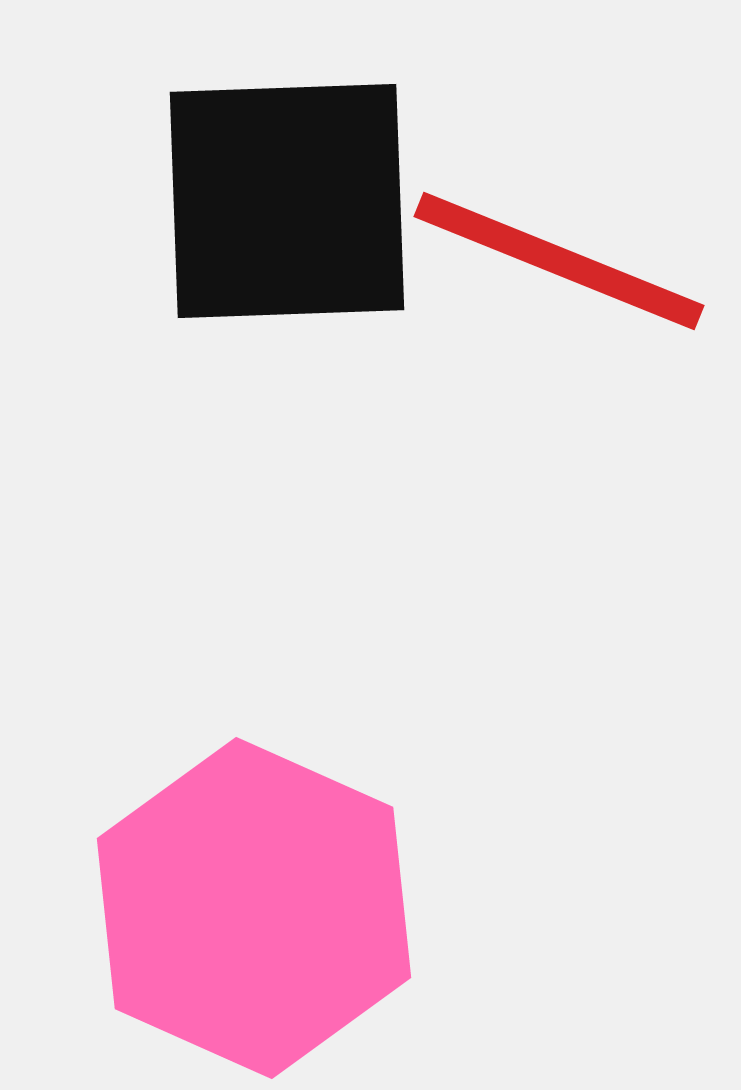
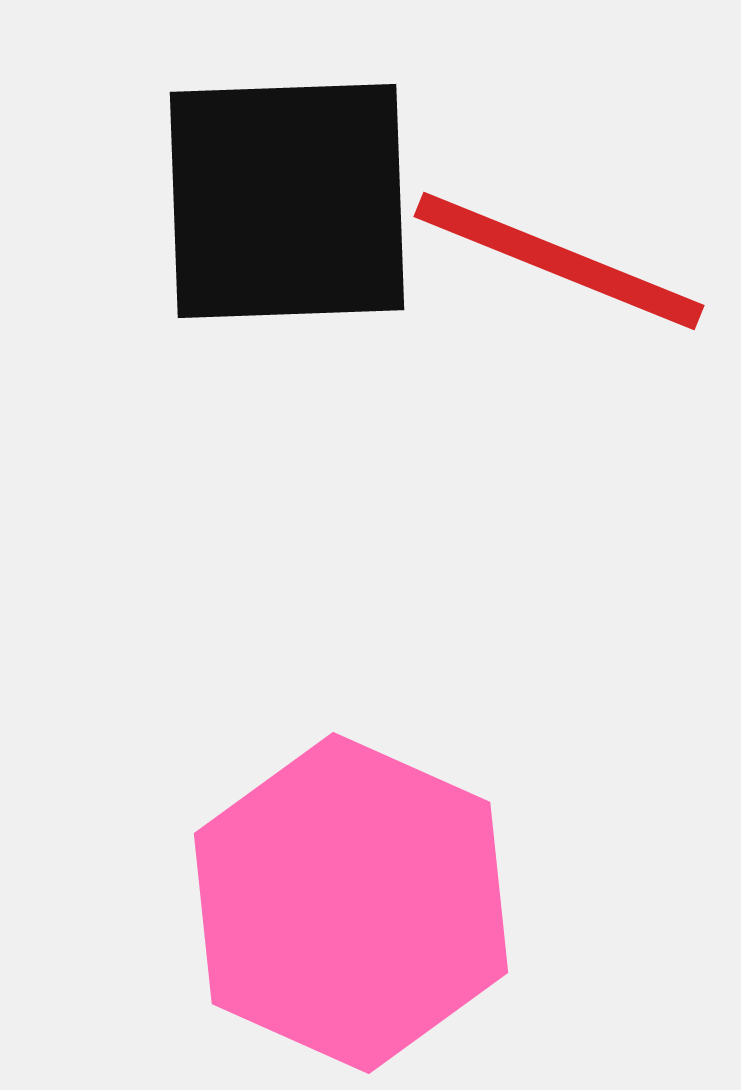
pink hexagon: moved 97 px right, 5 px up
